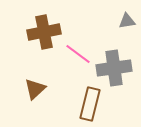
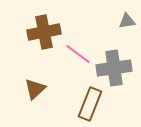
brown rectangle: rotated 8 degrees clockwise
